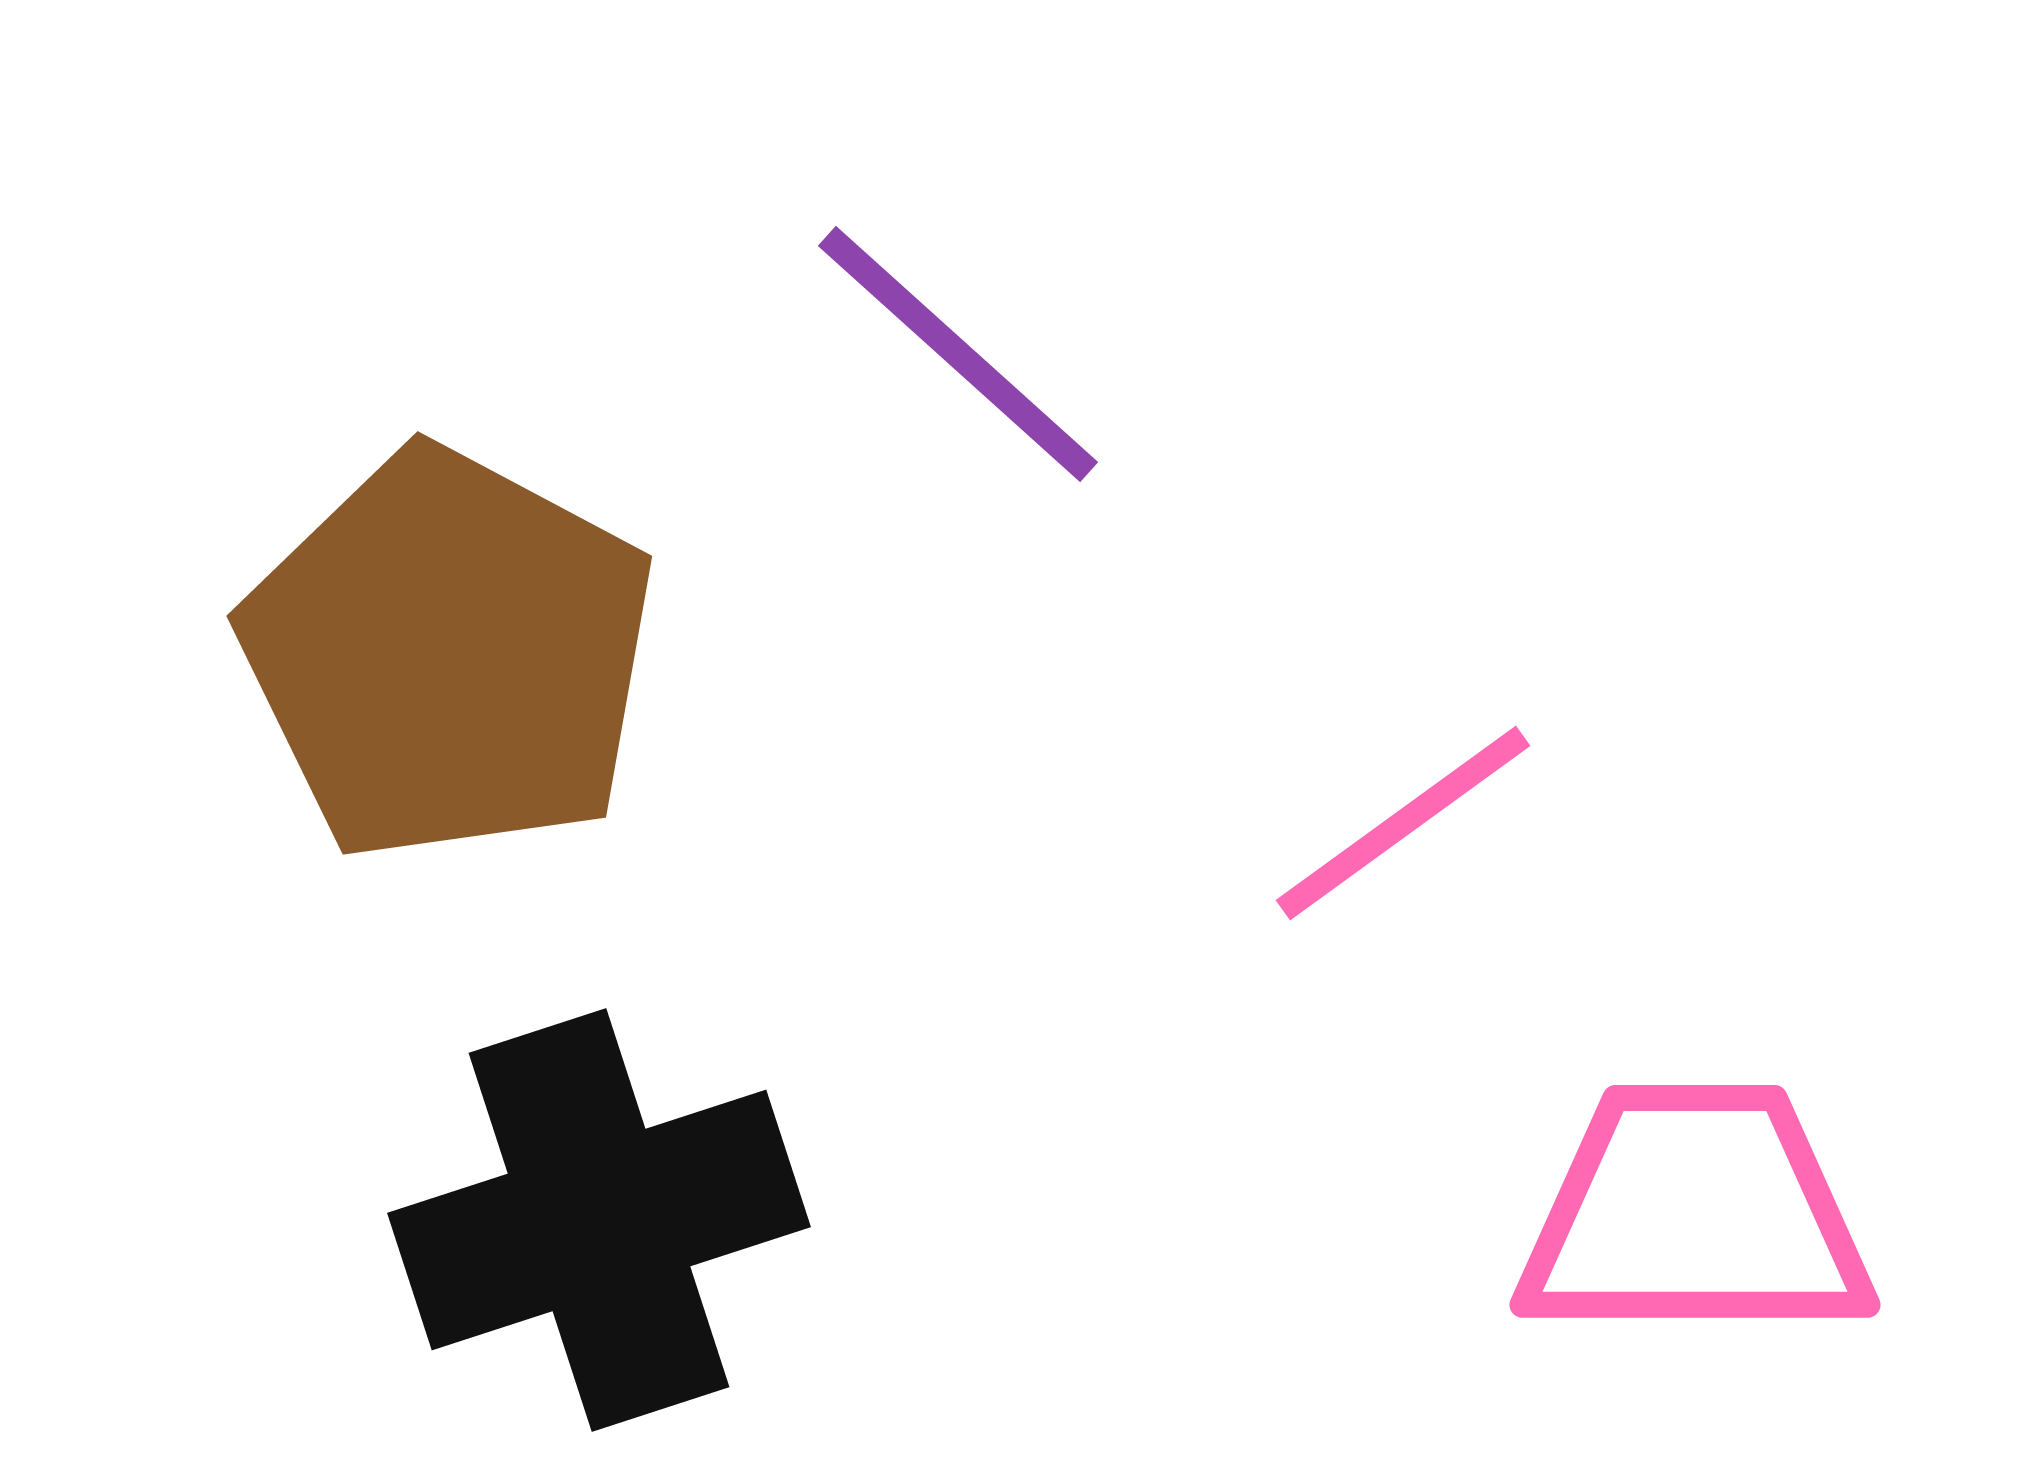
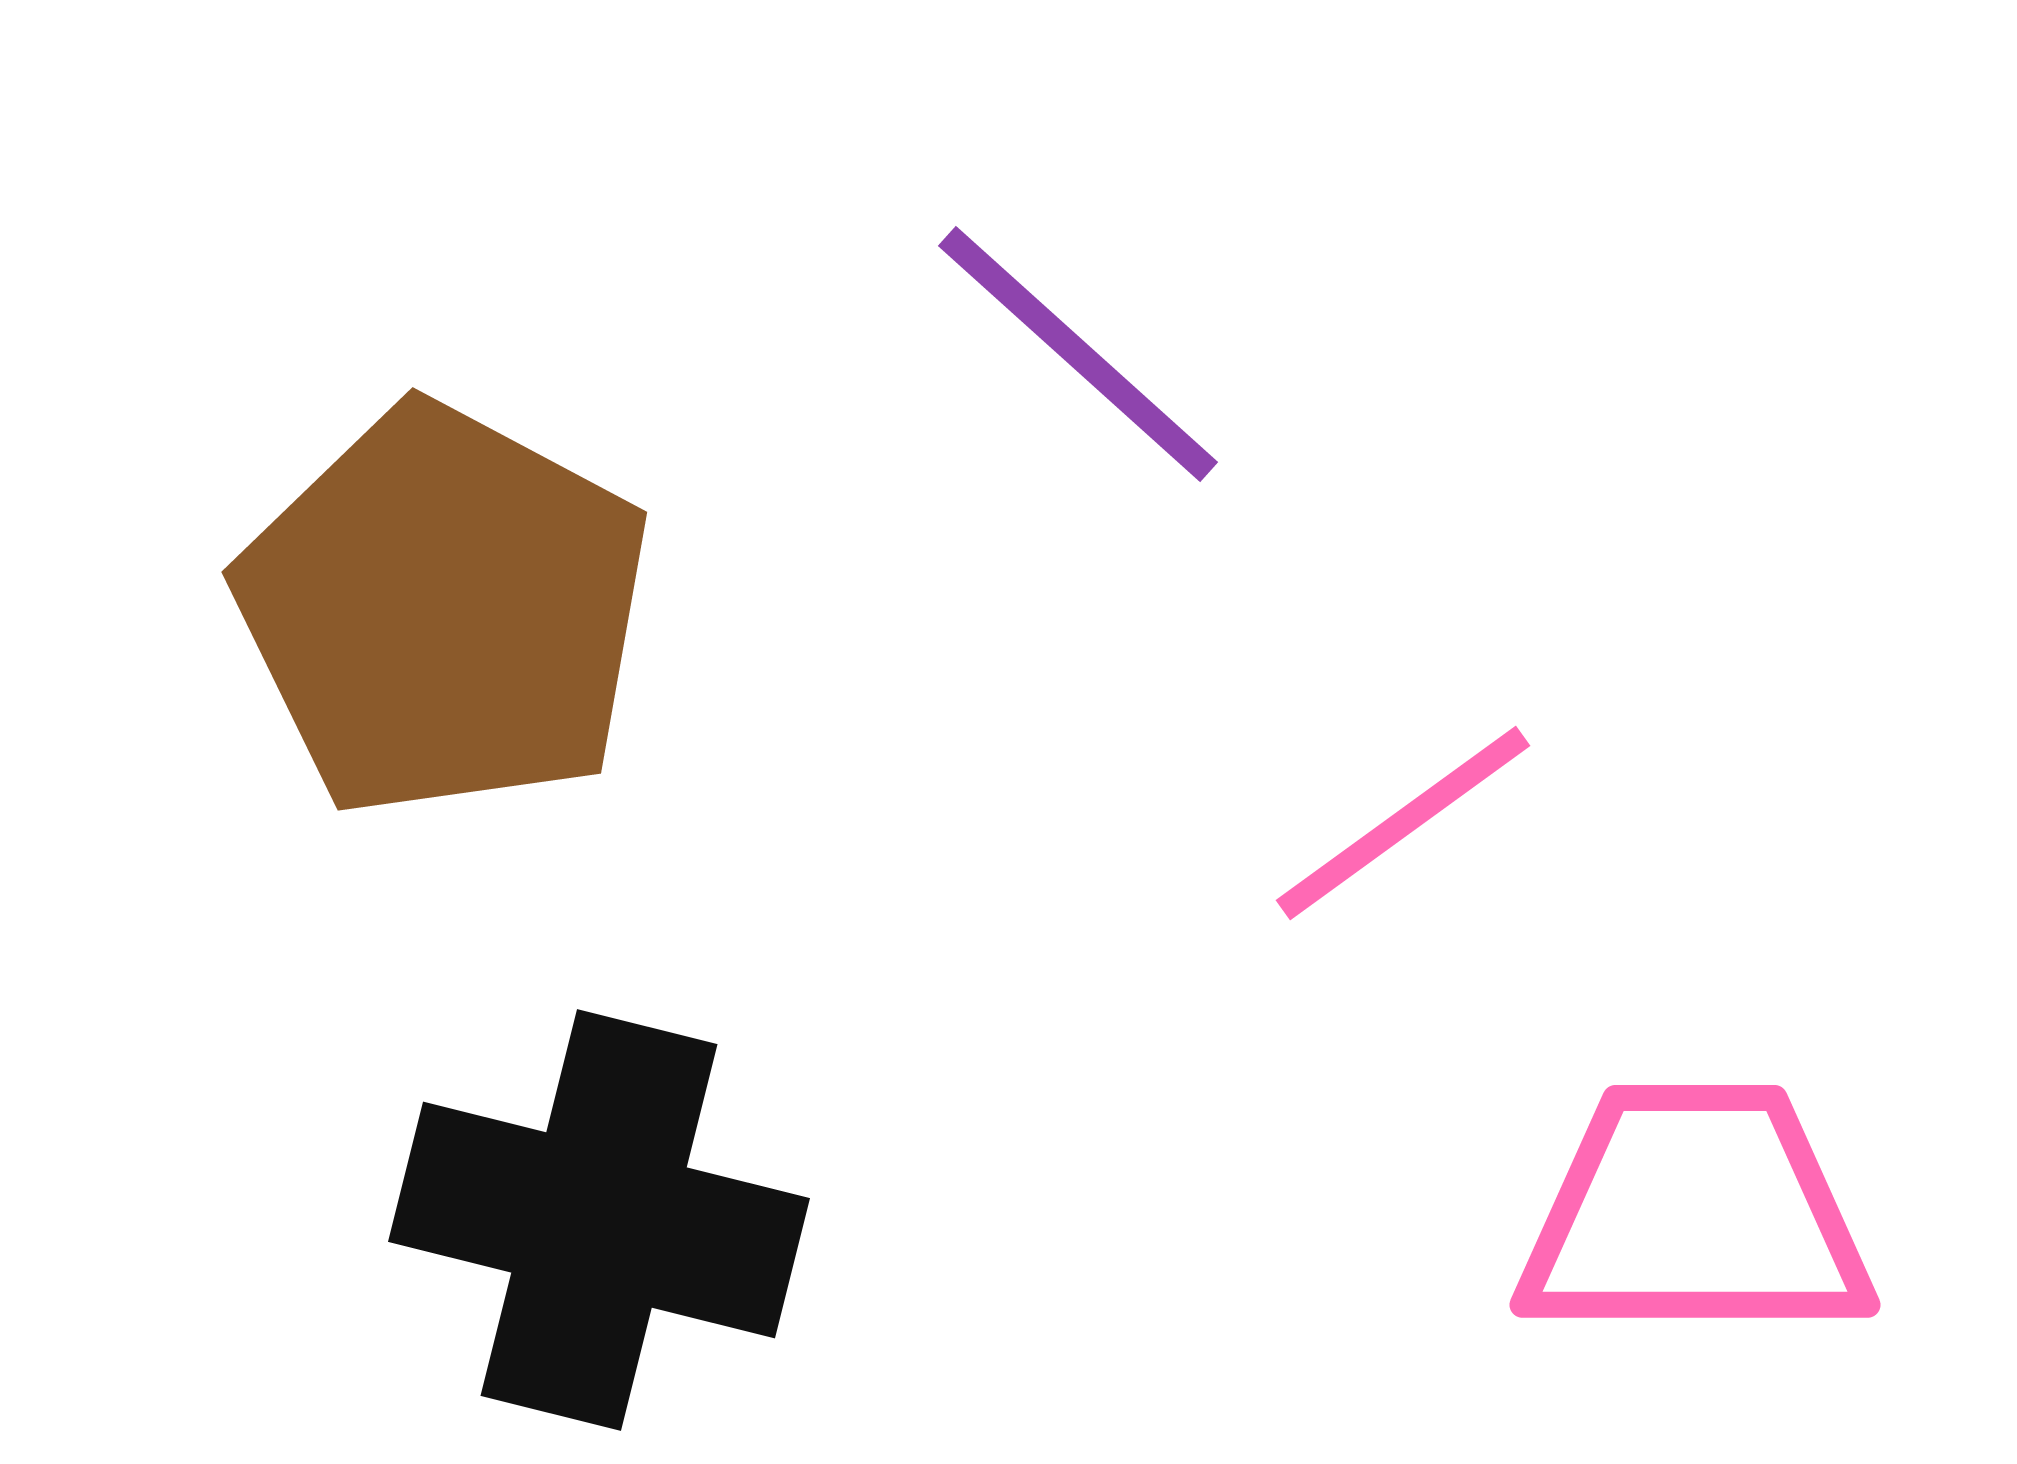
purple line: moved 120 px right
brown pentagon: moved 5 px left, 44 px up
black cross: rotated 32 degrees clockwise
